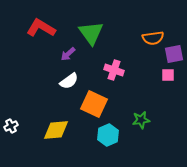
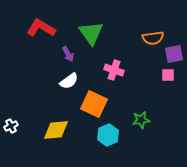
purple arrow: rotated 77 degrees counterclockwise
